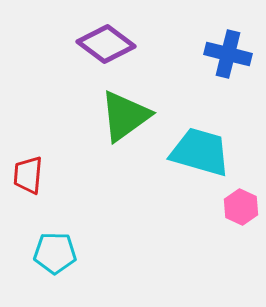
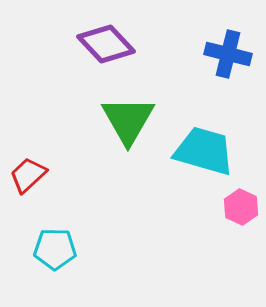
purple diamond: rotated 10 degrees clockwise
green triangle: moved 3 px right, 4 px down; rotated 24 degrees counterclockwise
cyan trapezoid: moved 4 px right, 1 px up
red trapezoid: rotated 42 degrees clockwise
cyan pentagon: moved 4 px up
